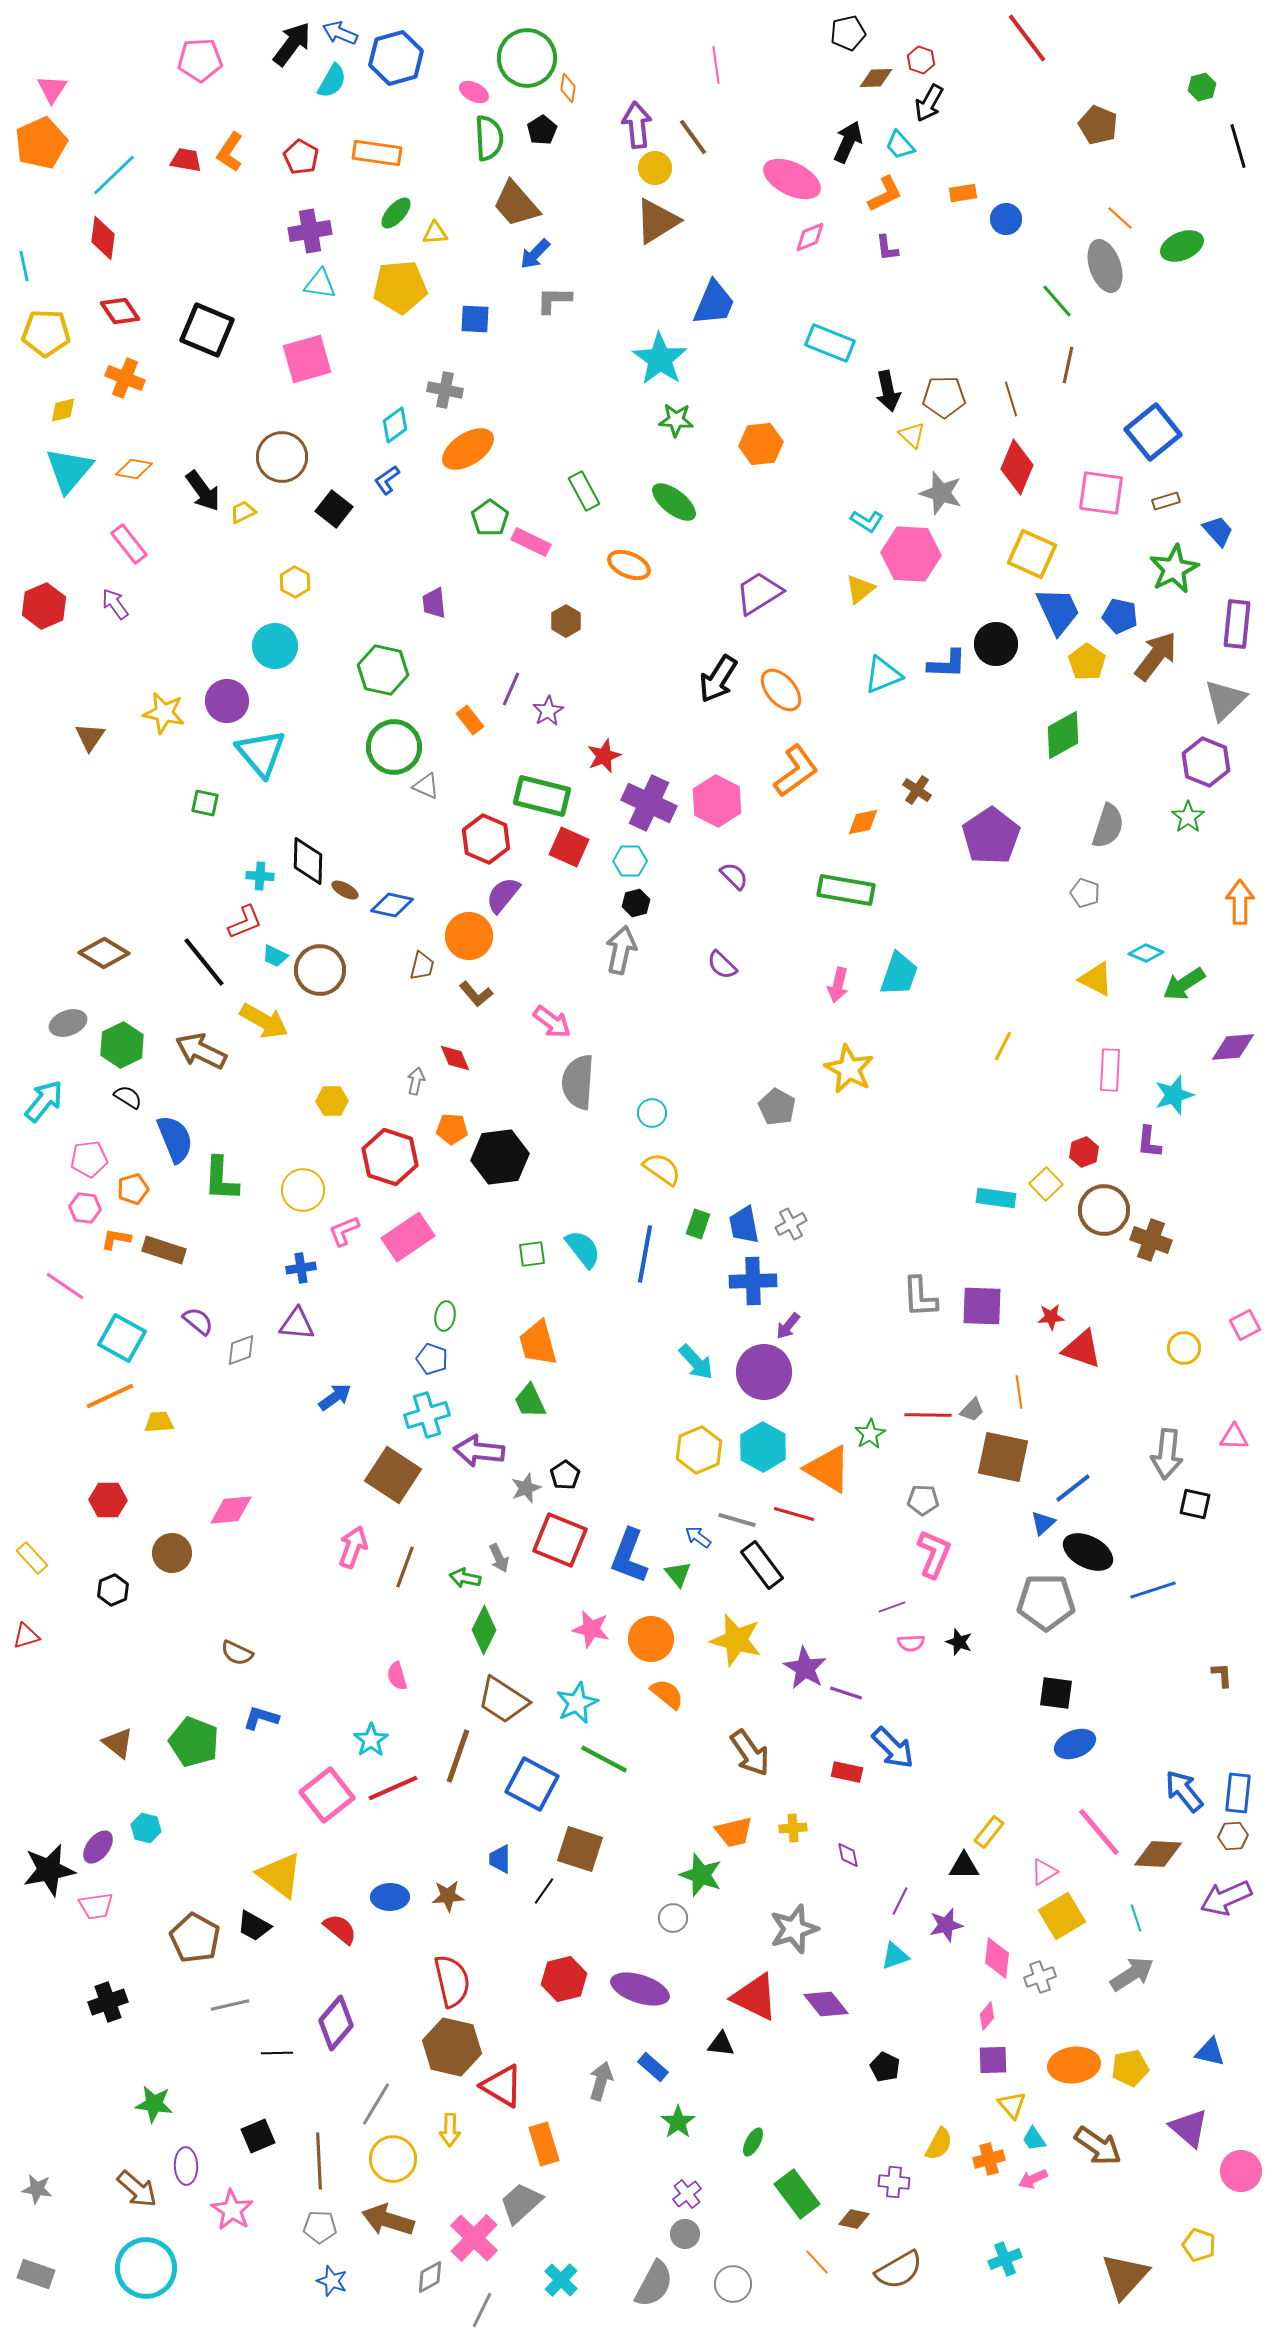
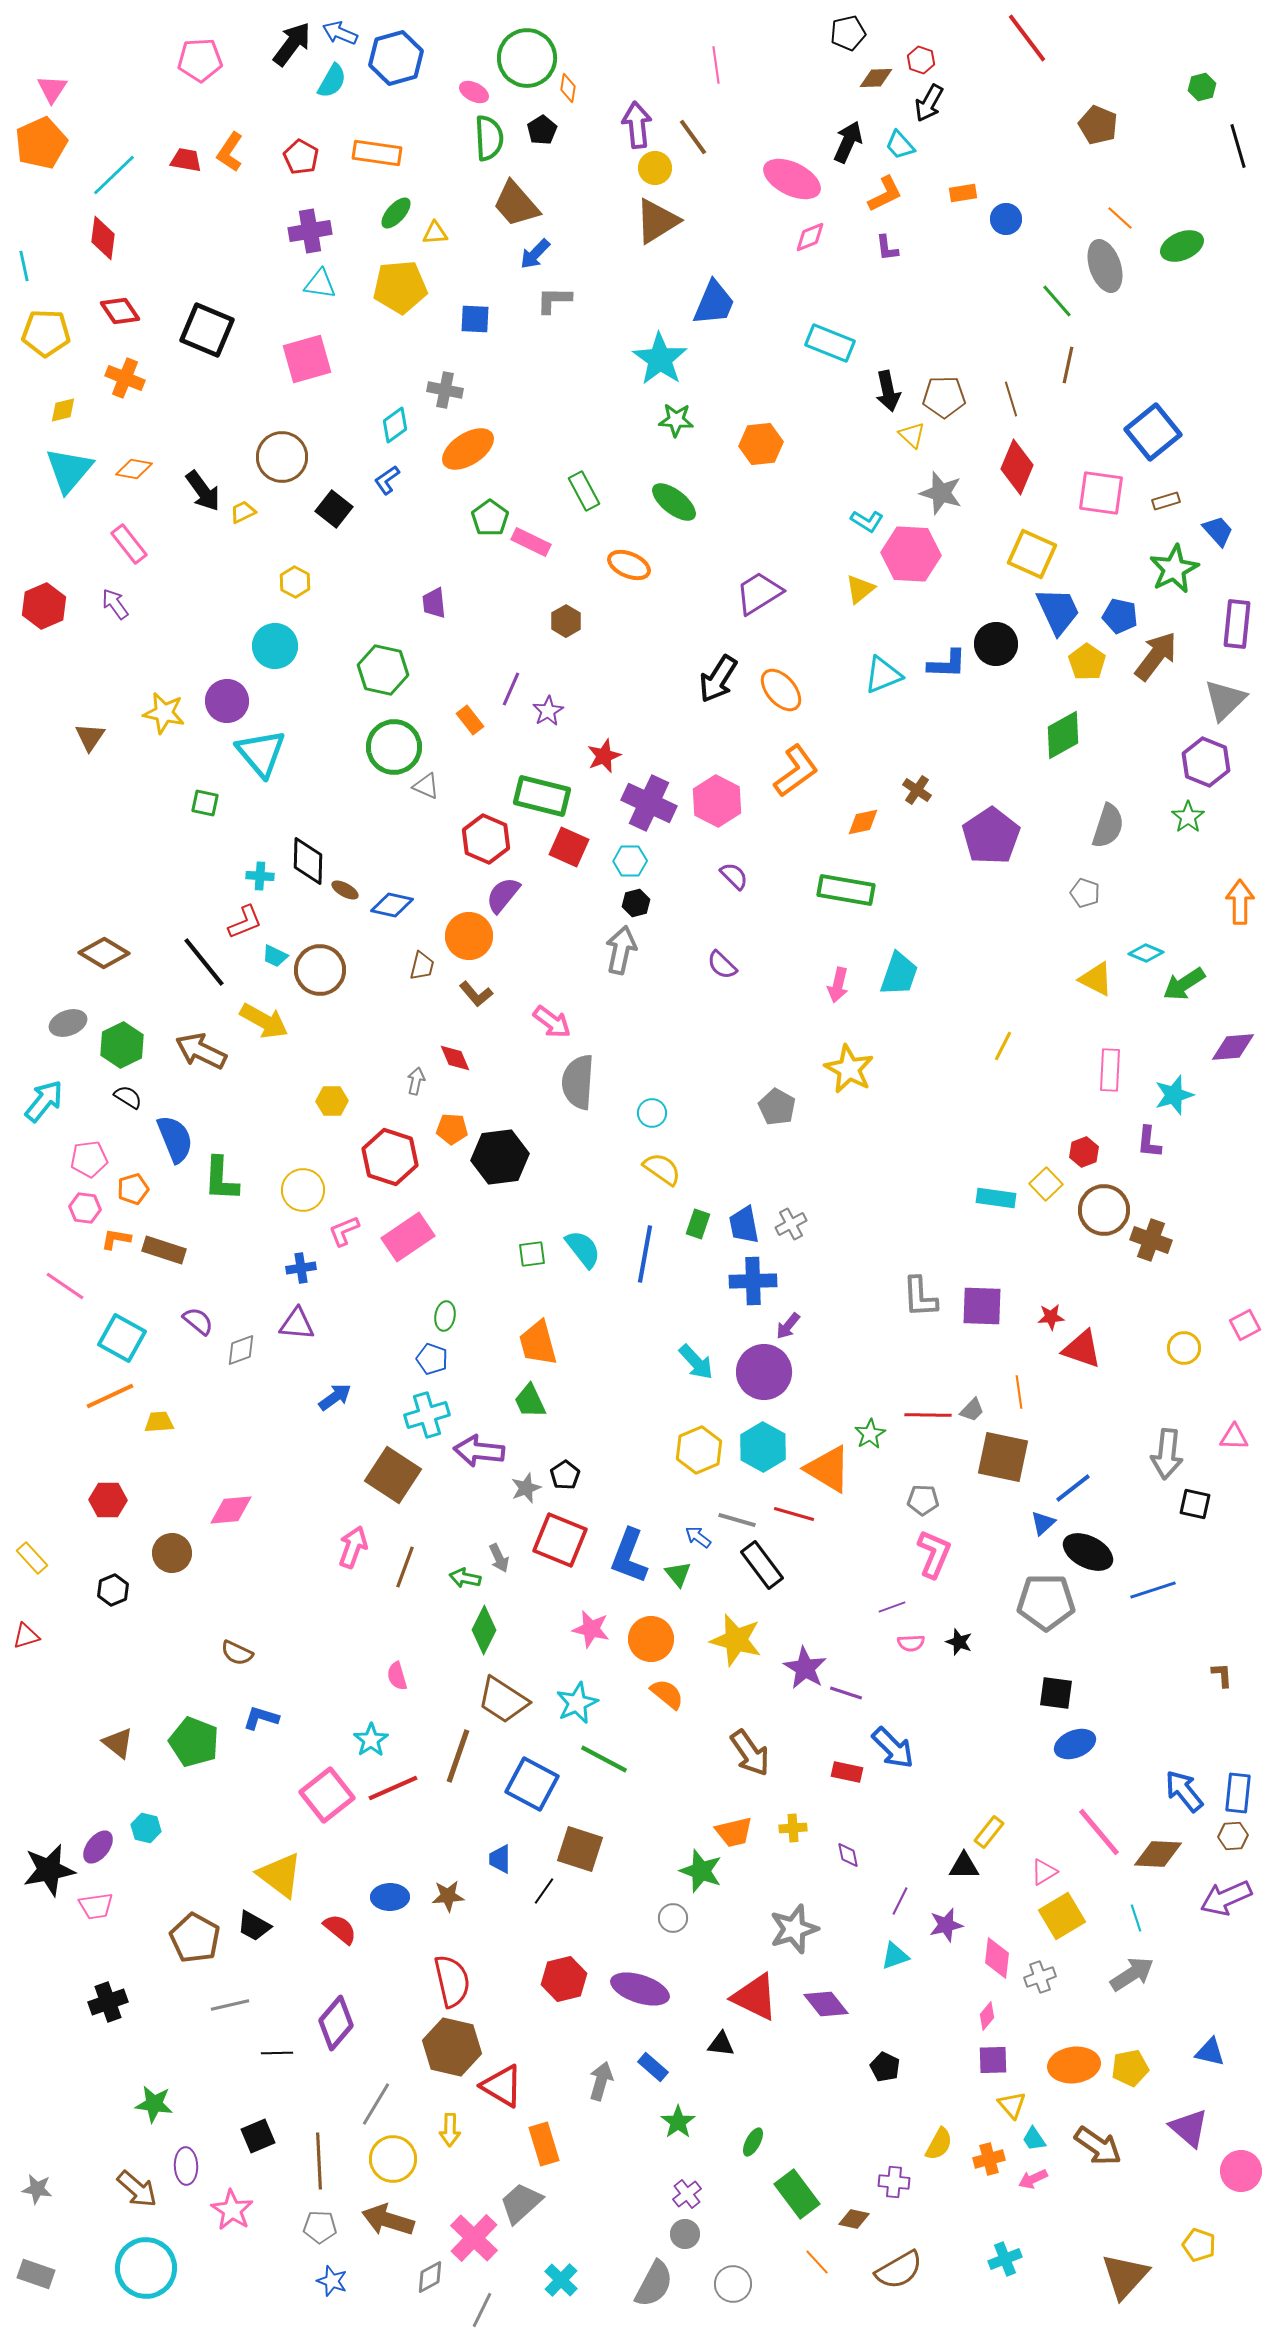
green star at (701, 1875): moved 4 px up
